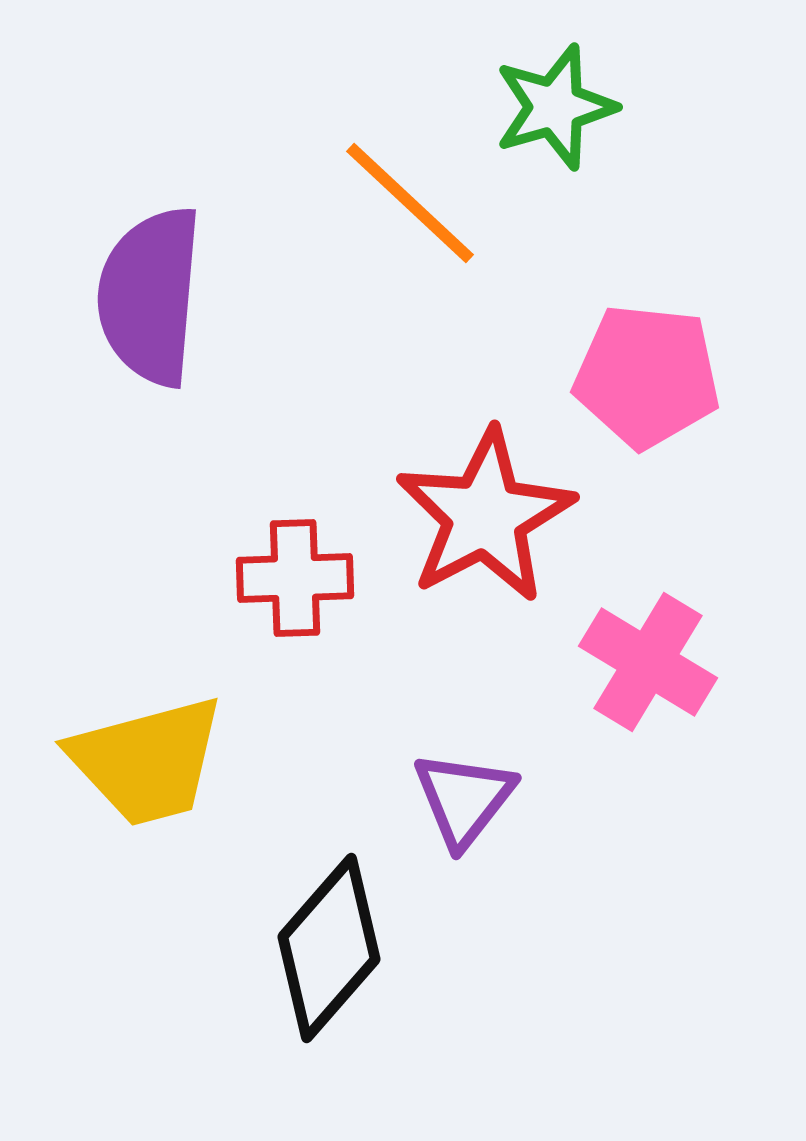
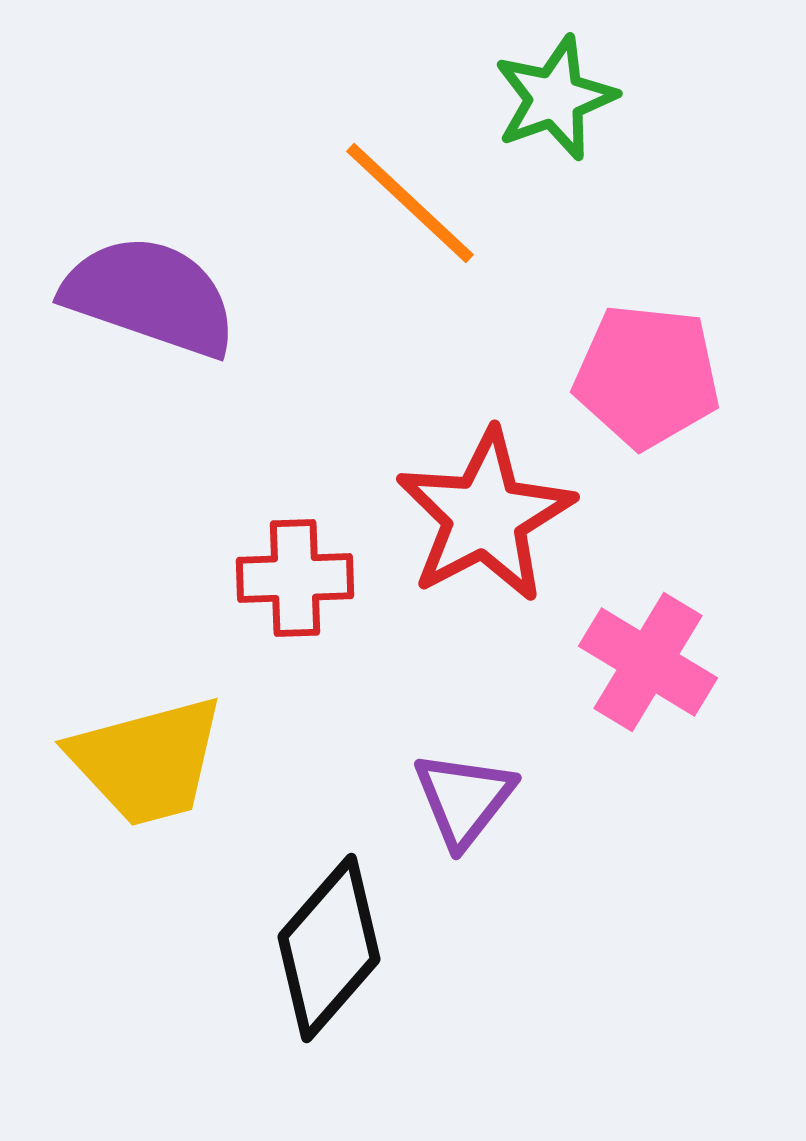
green star: moved 9 px up; rotated 4 degrees counterclockwise
purple semicircle: rotated 104 degrees clockwise
